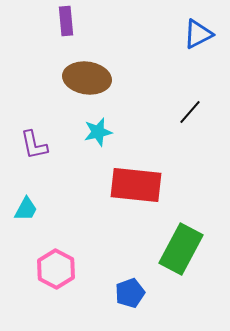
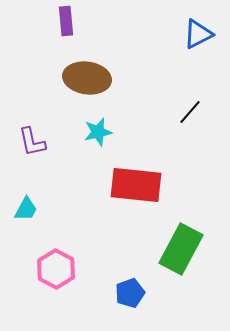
purple L-shape: moved 2 px left, 3 px up
